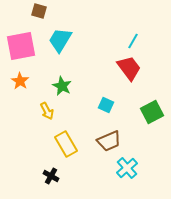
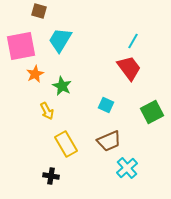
orange star: moved 15 px right, 7 px up; rotated 12 degrees clockwise
black cross: rotated 21 degrees counterclockwise
